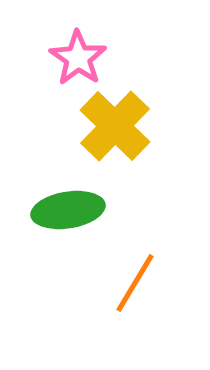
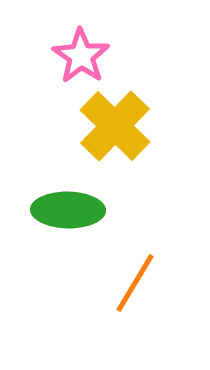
pink star: moved 3 px right, 2 px up
green ellipse: rotated 10 degrees clockwise
